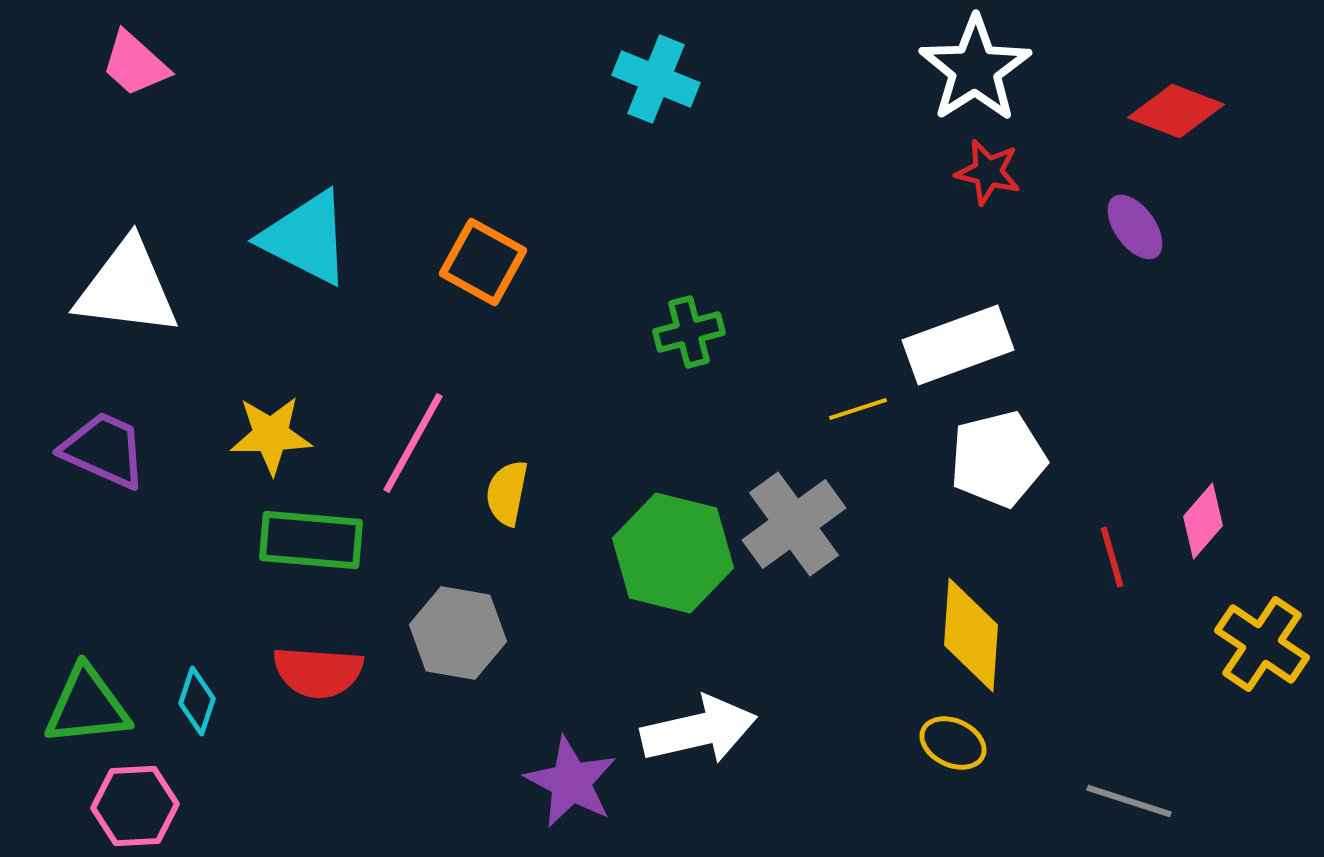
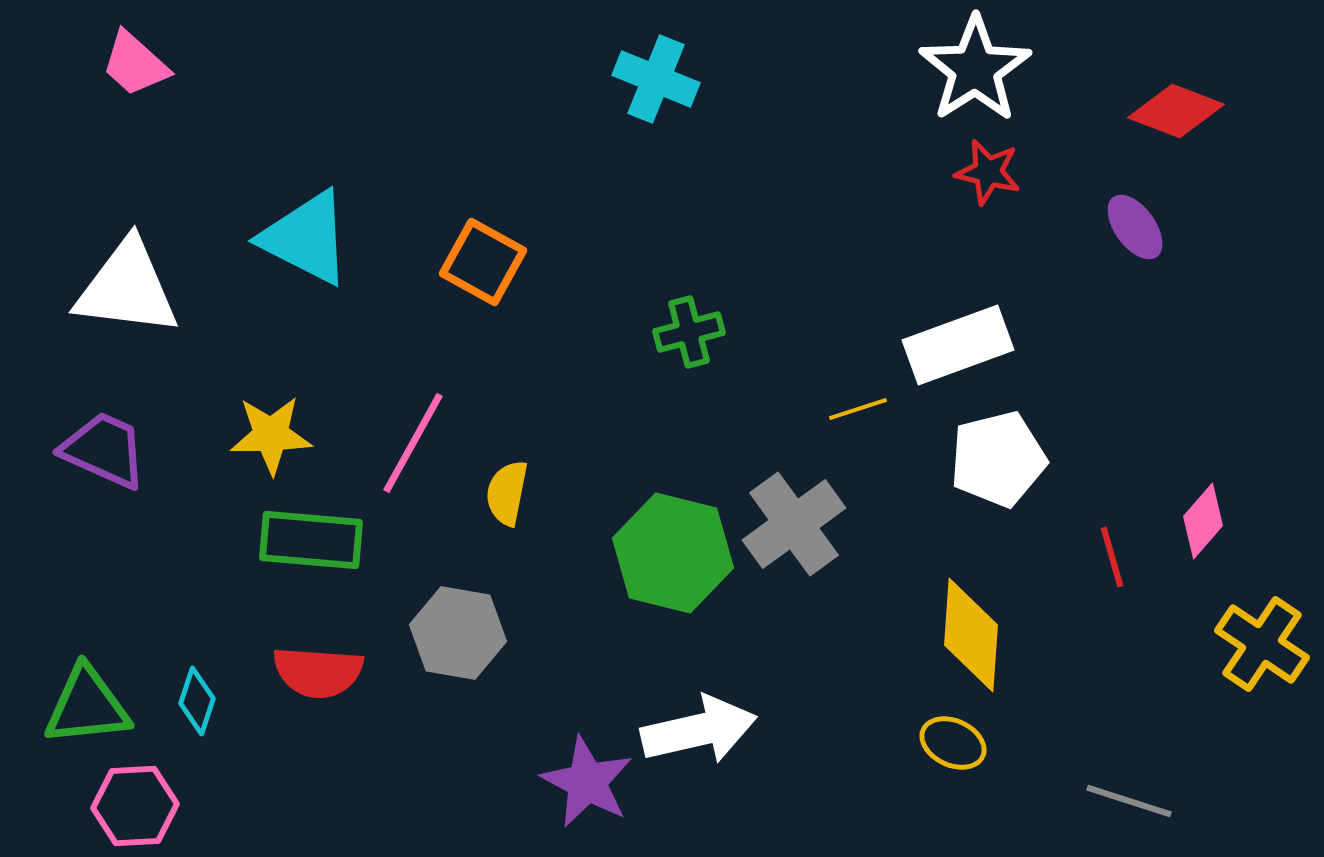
purple star: moved 16 px right
